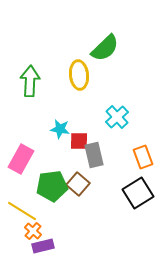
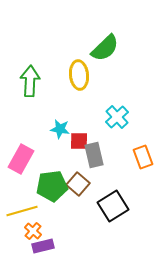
black square: moved 25 px left, 13 px down
yellow line: rotated 48 degrees counterclockwise
